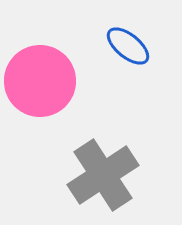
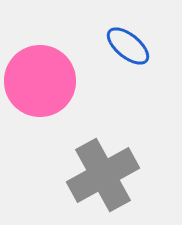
gray cross: rotated 4 degrees clockwise
